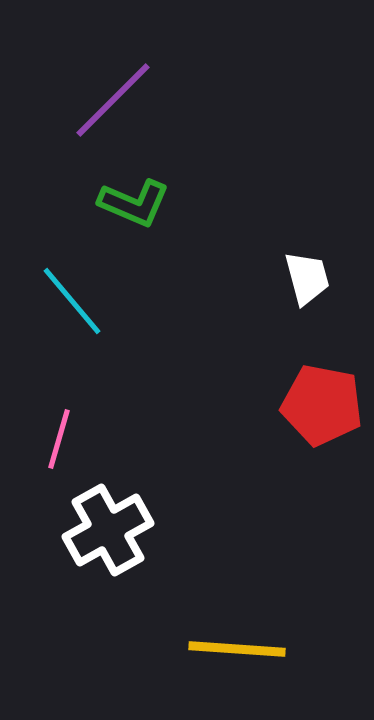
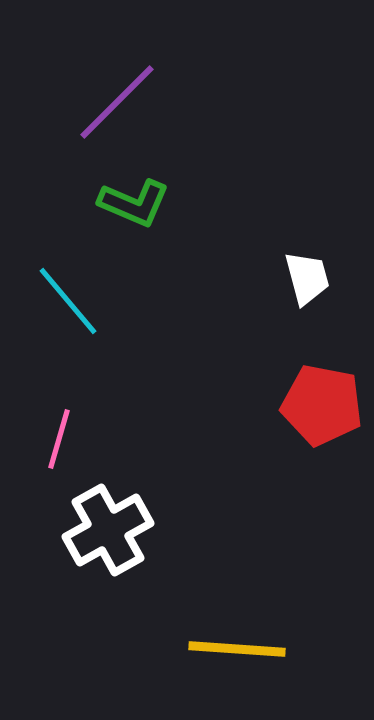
purple line: moved 4 px right, 2 px down
cyan line: moved 4 px left
